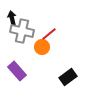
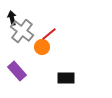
gray cross: rotated 25 degrees clockwise
black rectangle: moved 2 px left, 1 px down; rotated 36 degrees clockwise
